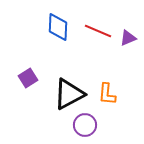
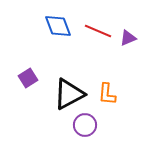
blue diamond: moved 1 px up; rotated 24 degrees counterclockwise
